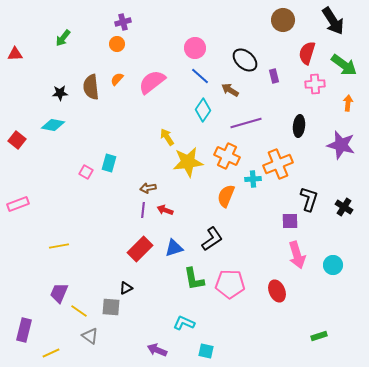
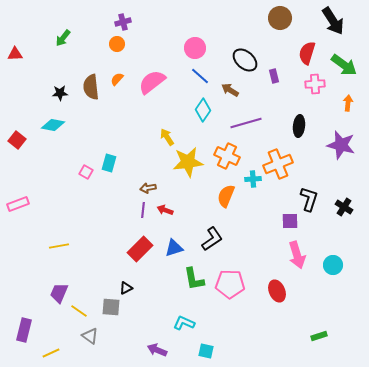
brown circle at (283, 20): moved 3 px left, 2 px up
